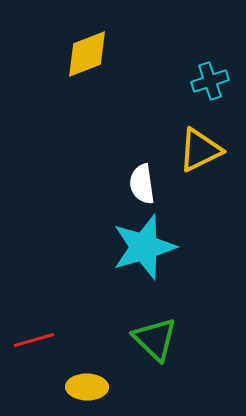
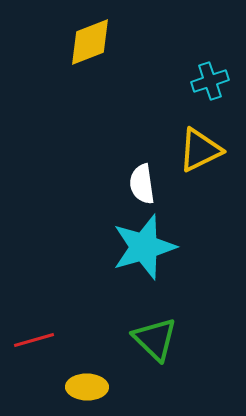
yellow diamond: moved 3 px right, 12 px up
